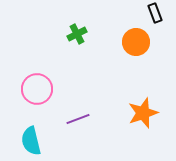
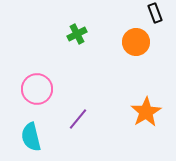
orange star: moved 3 px right, 1 px up; rotated 12 degrees counterclockwise
purple line: rotated 30 degrees counterclockwise
cyan semicircle: moved 4 px up
